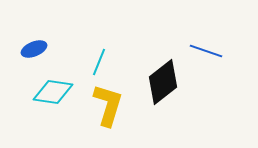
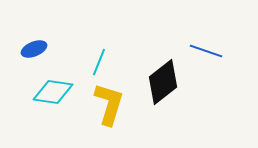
yellow L-shape: moved 1 px right, 1 px up
